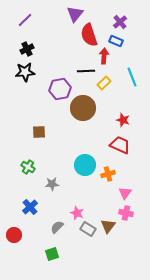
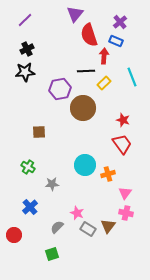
red trapezoid: moved 2 px right, 1 px up; rotated 30 degrees clockwise
